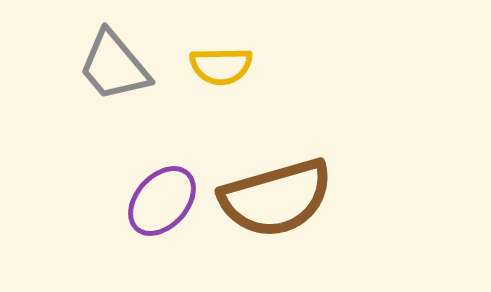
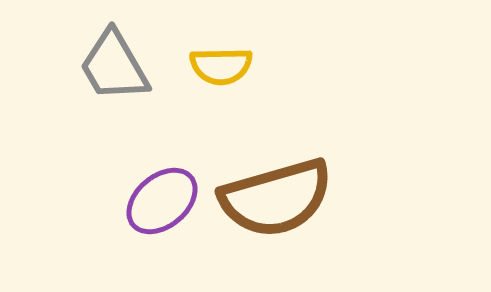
gray trapezoid: rotated 10 degrees clockwise
purple ellipse: rotated 8 degrees clockwise
